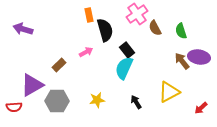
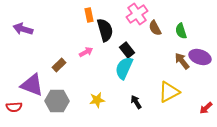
purple ellipse: moved 1 px right; rotated 10 degrees clockwise
purple triangle: rotated 50 degrees clockwise
red arrow: moved 5 px right
